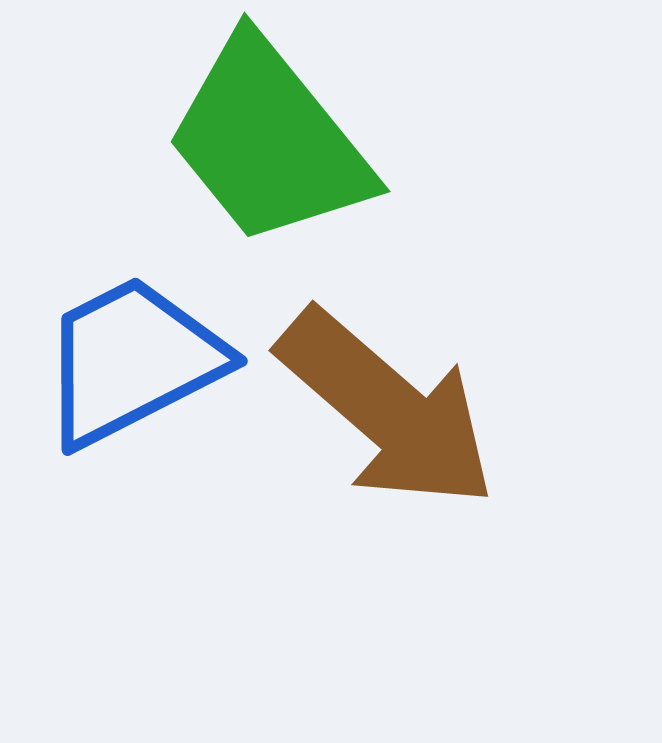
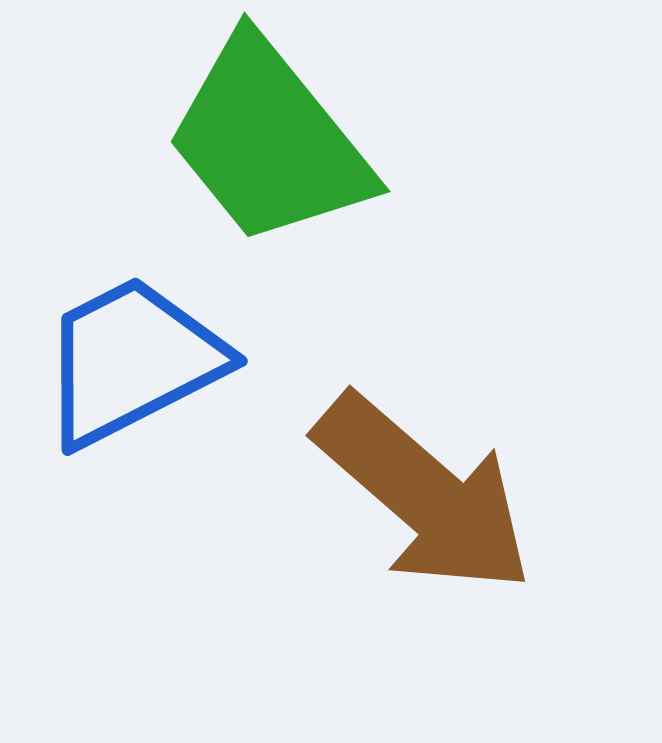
brown arrow: moved 37 px right, 85 px down
